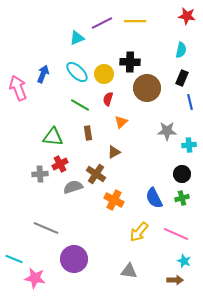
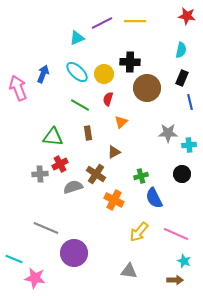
gray star: moved 1 px right, 2 px down
green cross: moved 41 px left, 22 px up
purple circle: moved 6 px up
